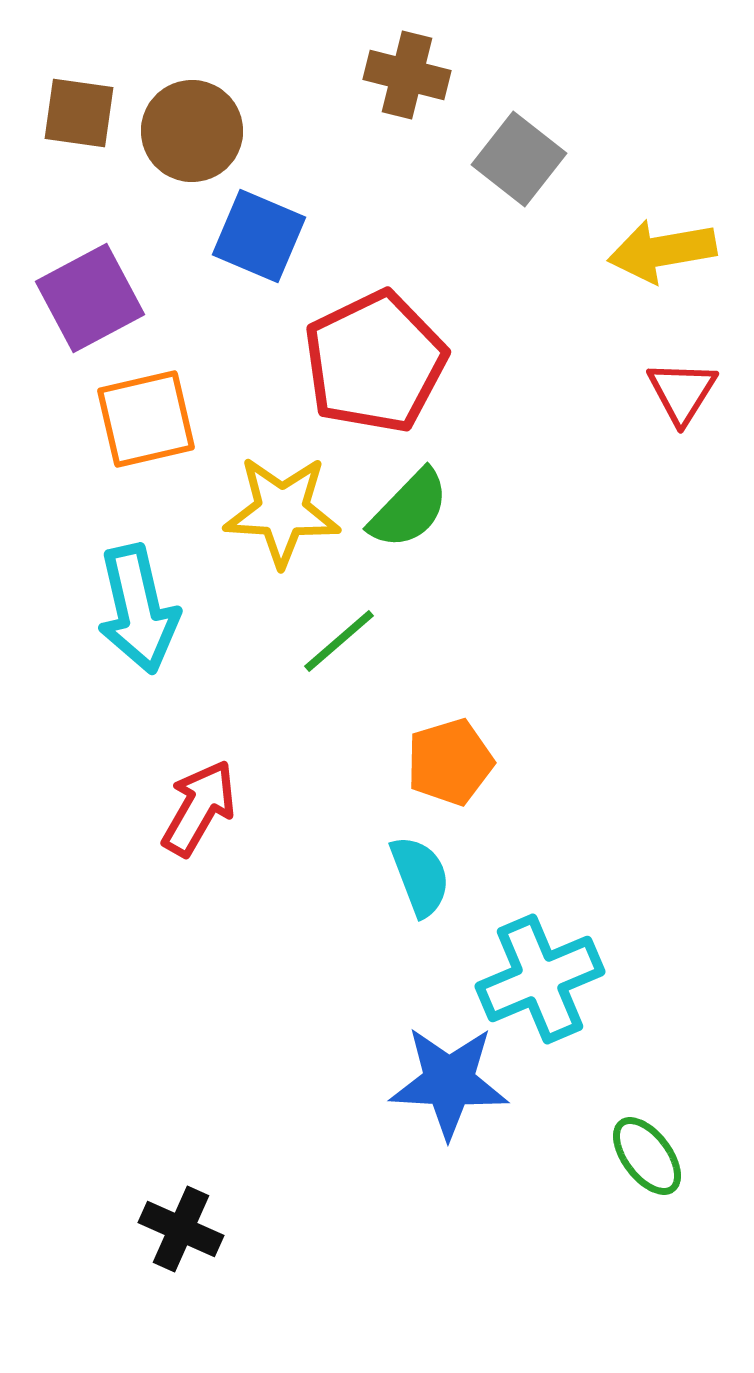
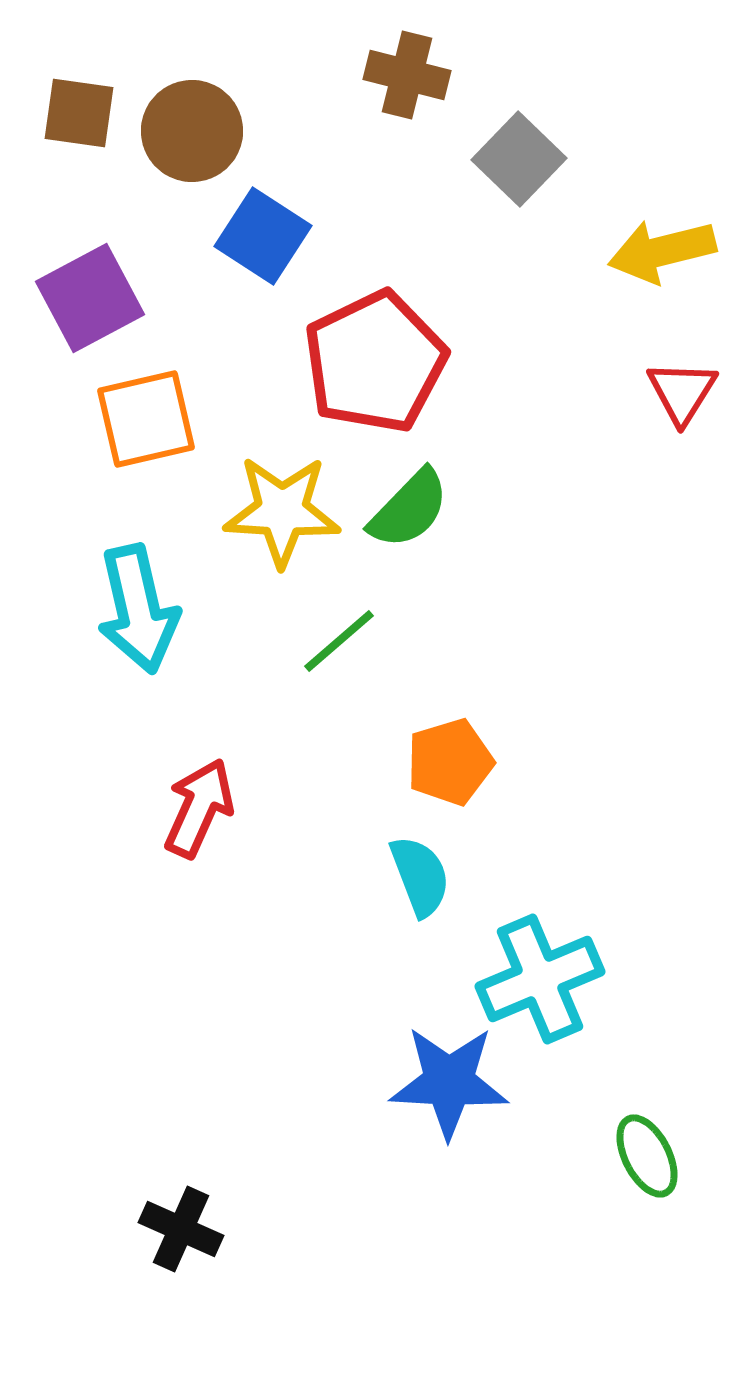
gray square: rotated 6 degrees clockwise
blue square: moved 4 px right; rotated 10 degrees clockwise
yellow arrow: rotated 4 degrees counterclockwise
red arrow: rotated 6 degrees counterclockwise
green ellipse: rotated 10 degrees clockwise
